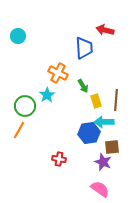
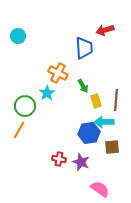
red arrow: rotated 30 degrees counterclockwise
cyan star: moved 2 px up
purple star: moved 22 px left
